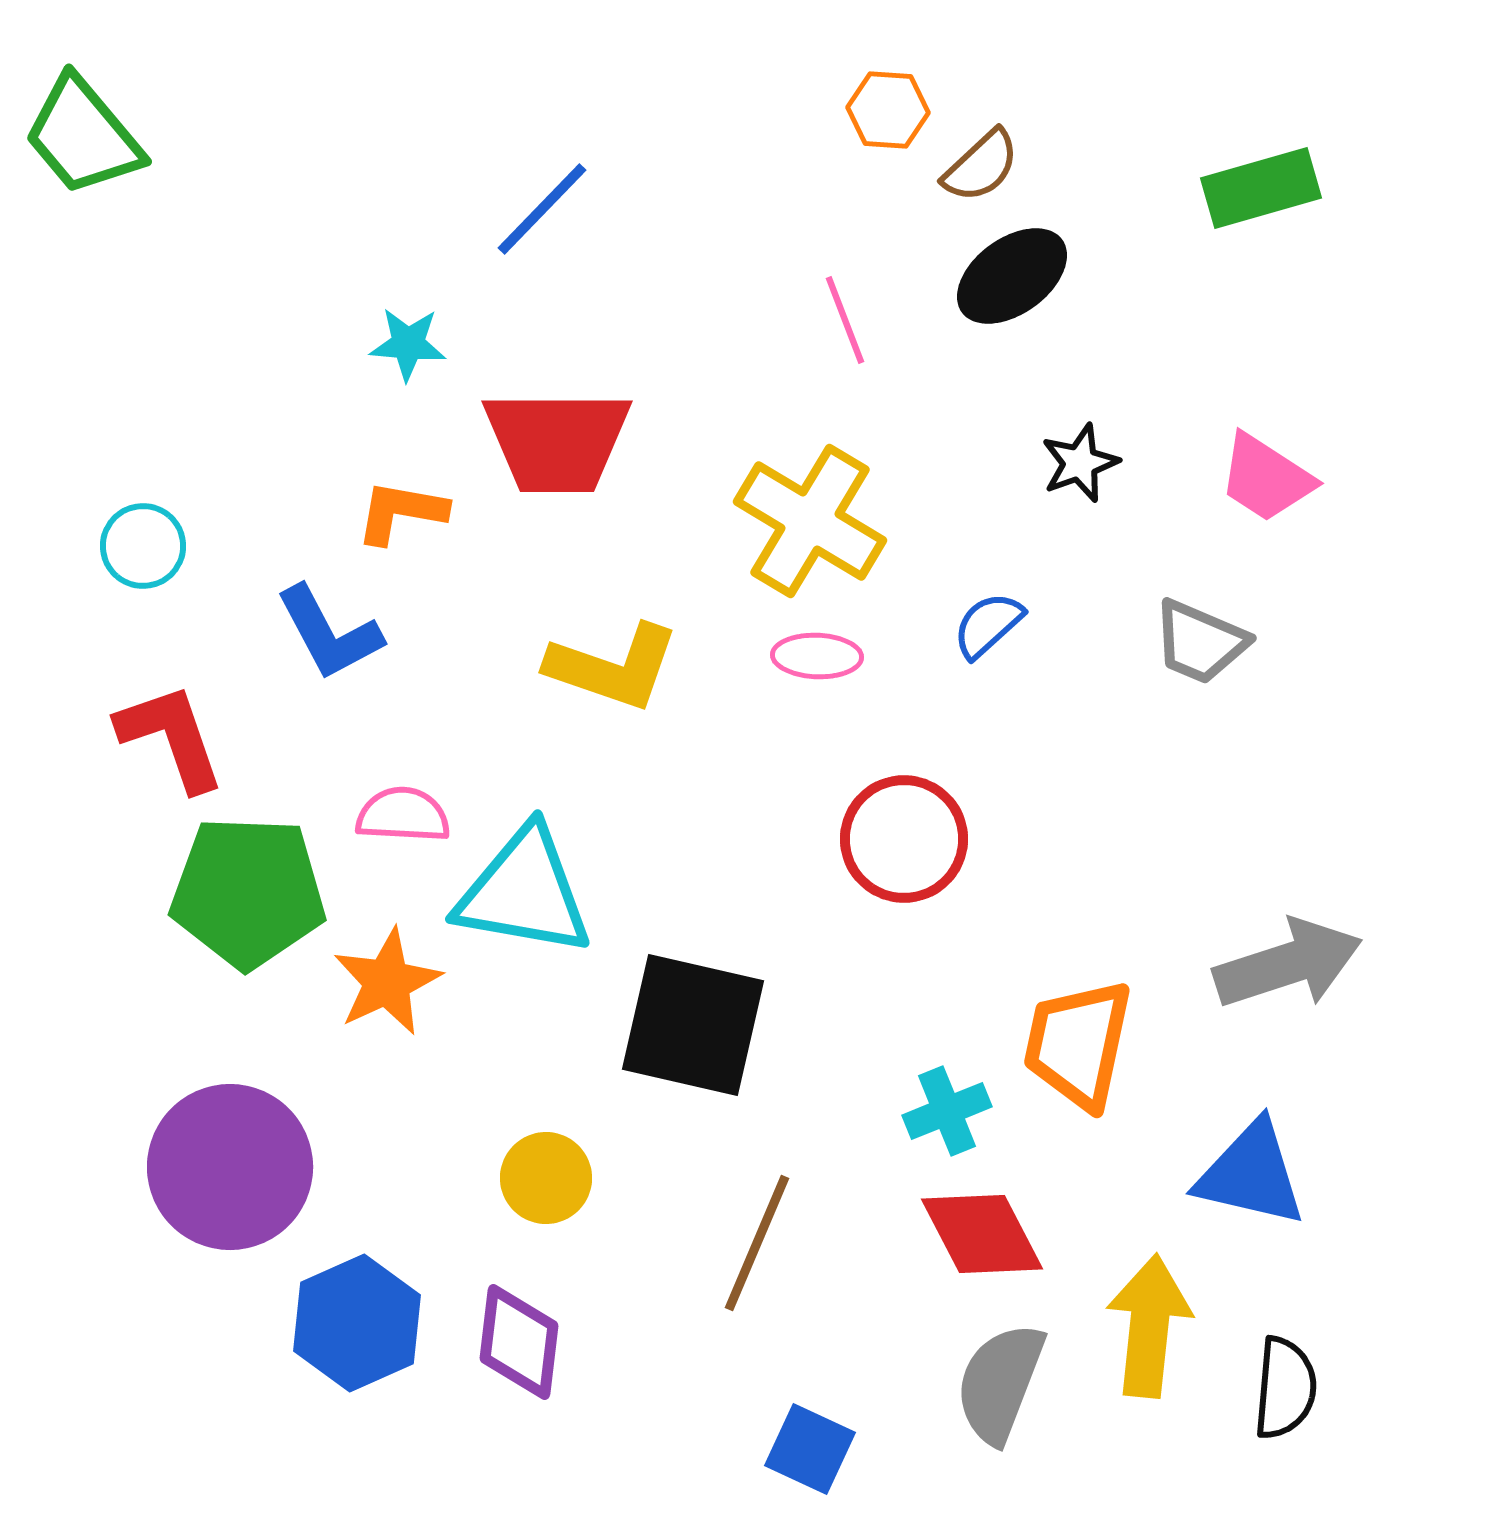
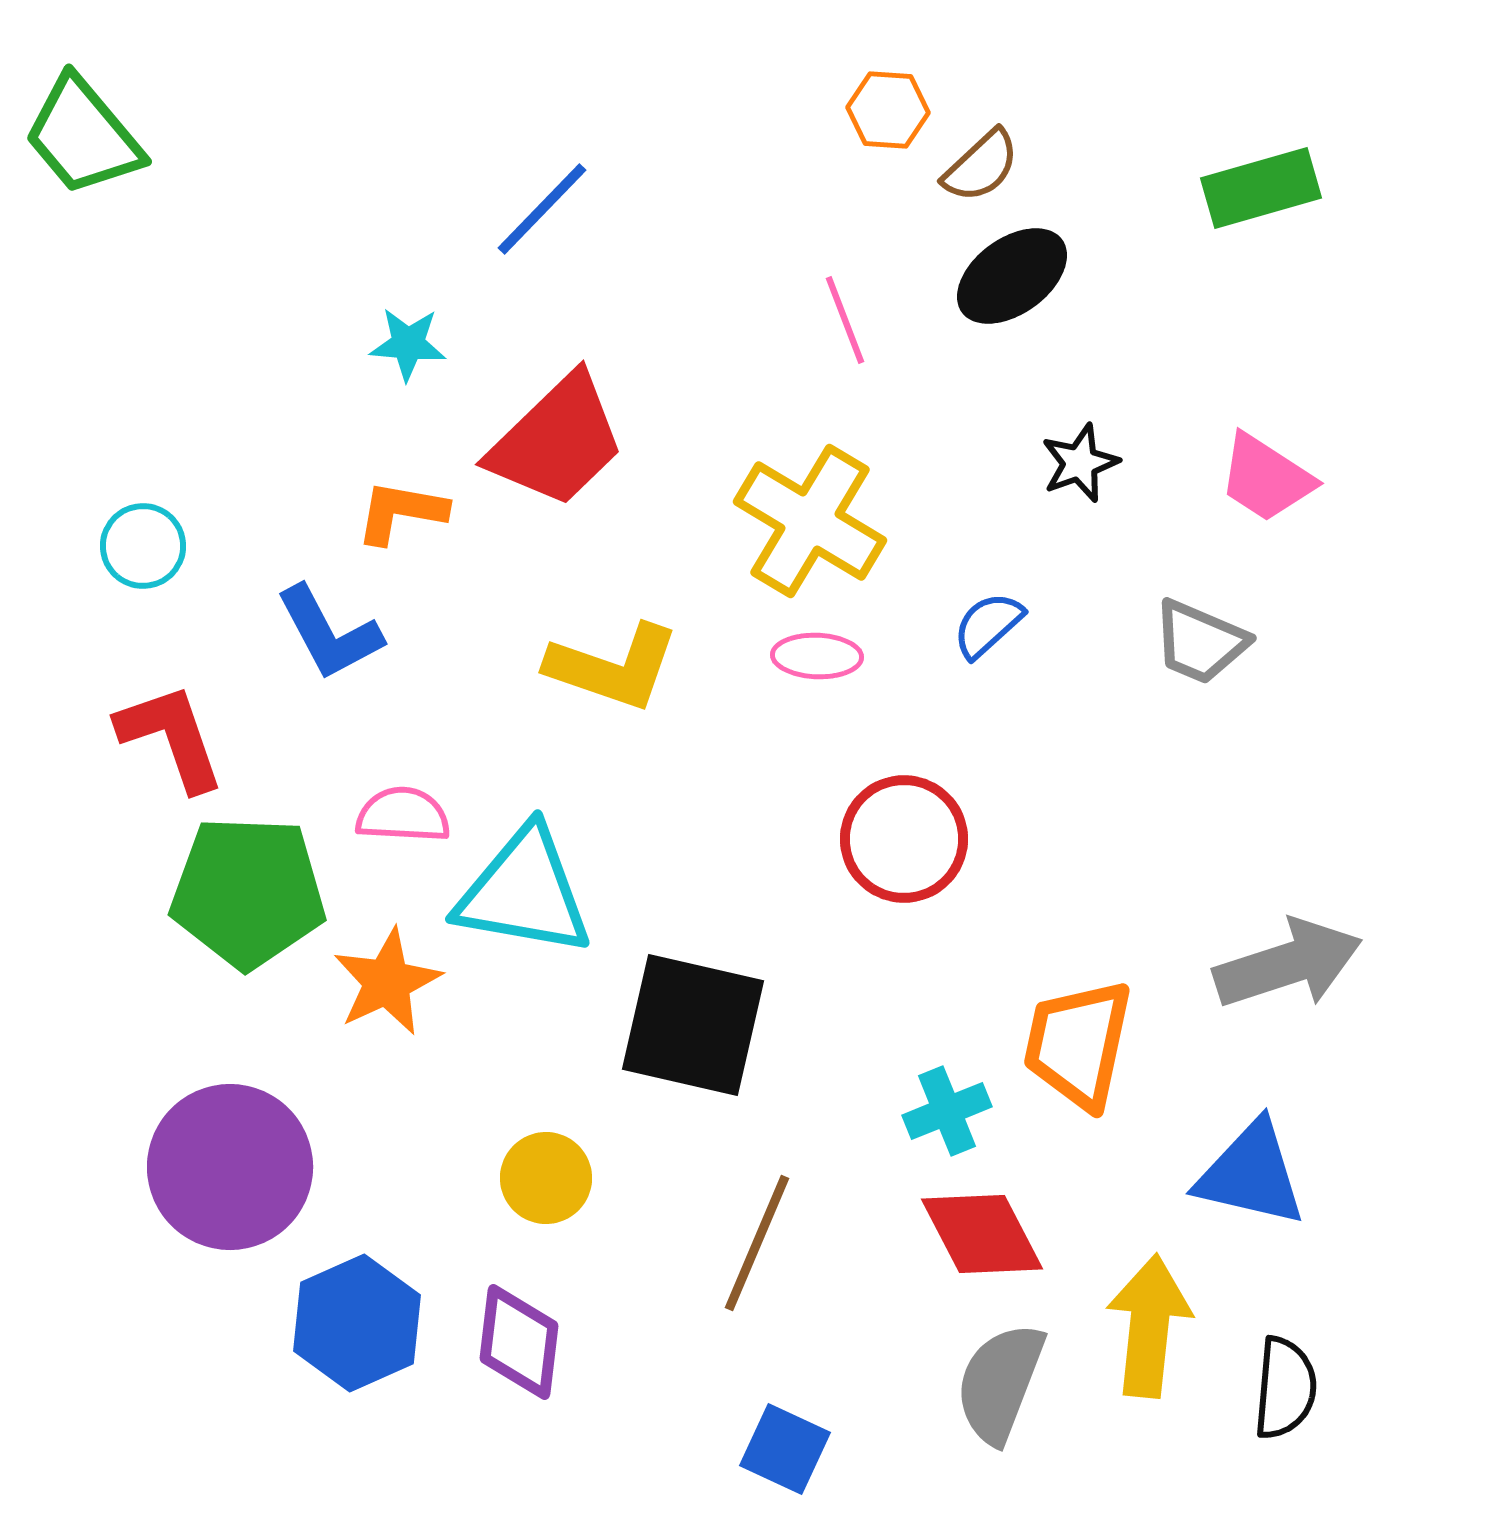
red trapezoid: rotated 44 degrees counterclockwise
blue square: moved 25 px left
